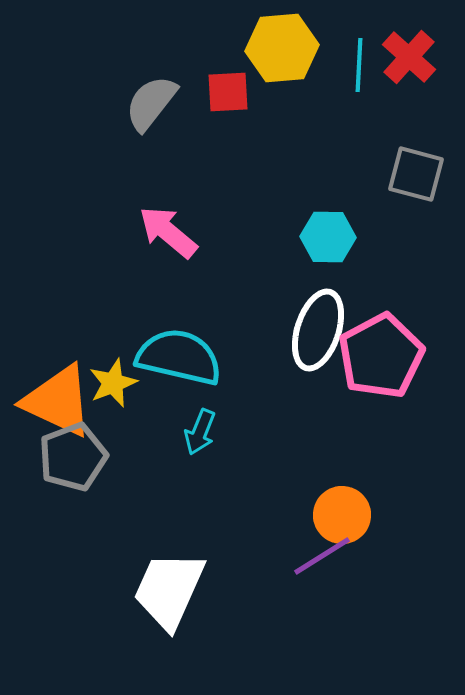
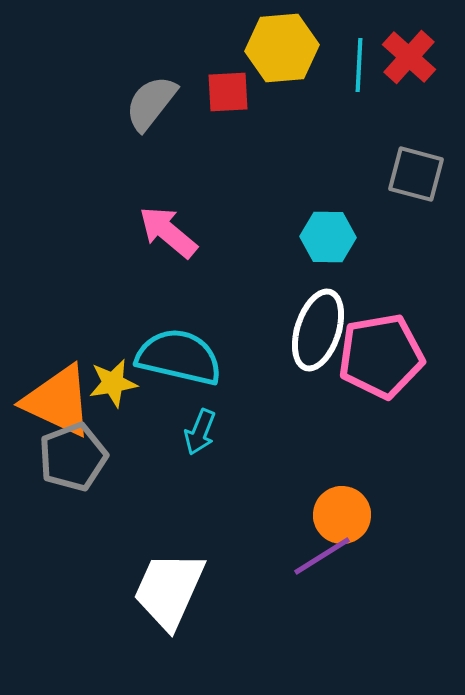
pink pentagon: rotated 18 degrees clockwise
yellow star: rotated 12 degrees clockwise
